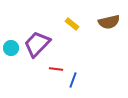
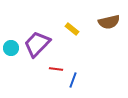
yellow rectangle: moved 5 px down
